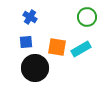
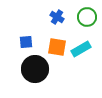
blue cross: moved 27 px right
black circle: moved 1 px down
